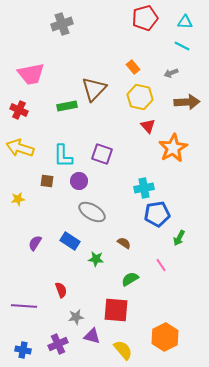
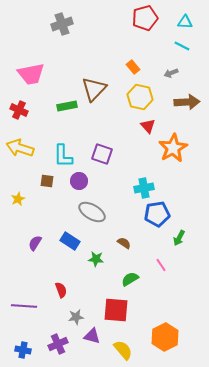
yellow star: rotated 16 degrees counterclockwise
